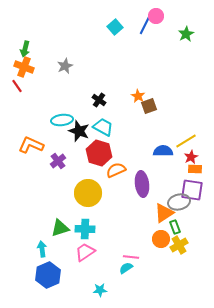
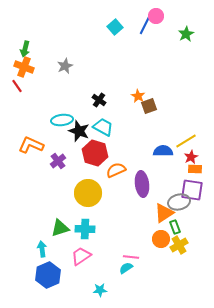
red hexagon: moved 4 px left
pink trapezoid: moved 4 px left, 4 px down
